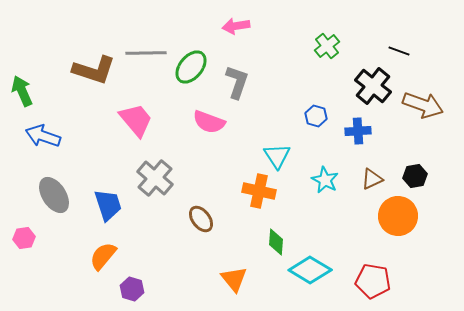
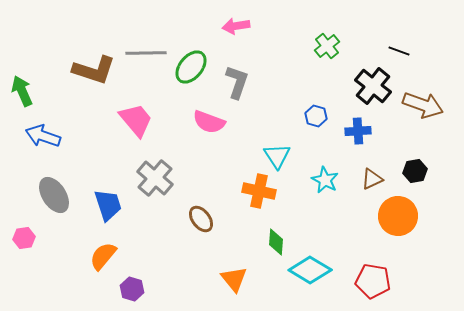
black hexagon: moved 5 px up
